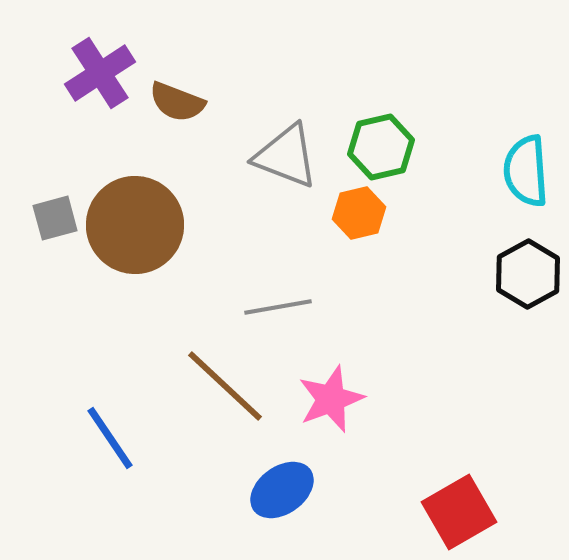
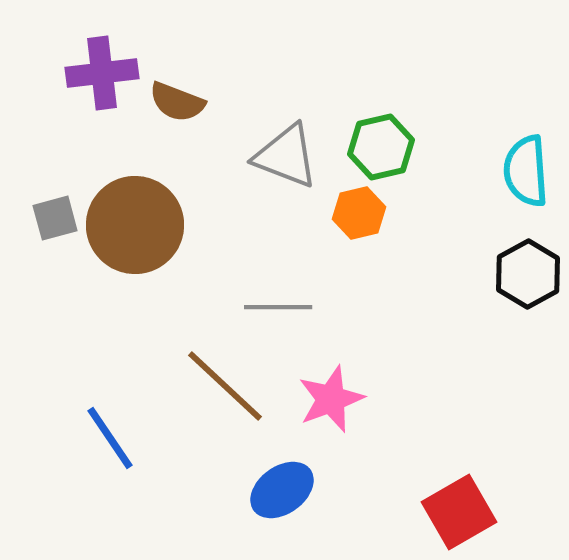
purple cross: moved 2 px right; rotated 26 degrees clockwise
gray line: rotated 10 degrees clockwise
